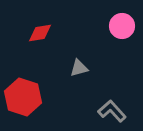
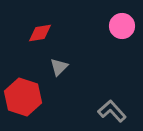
gray triangle: moved 20 px left, 1 px up; rotated 30 degrees counterclockwise
